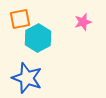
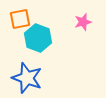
cyan hexagon: rotated 12 degrees counterclockwise
